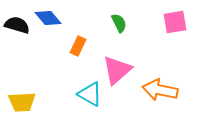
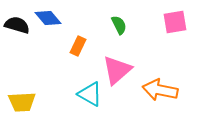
green semicircle: moved 2 px down
